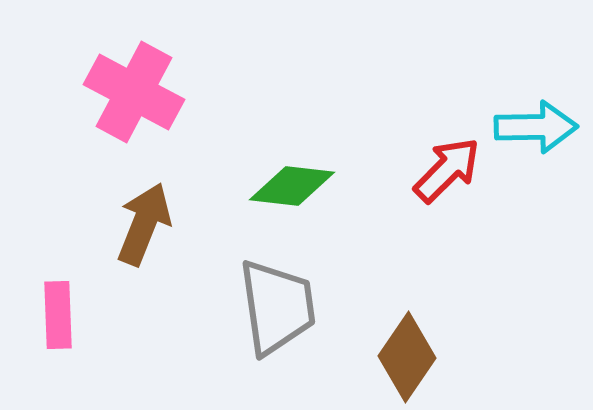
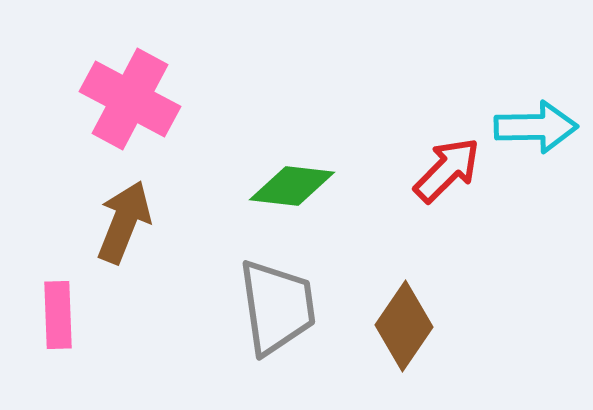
pink cross: moved 4 px left, 7 px down
brown arrow: moved 20 px left, 2 px up
brown diamond: moved 3 px left, 31 px up
